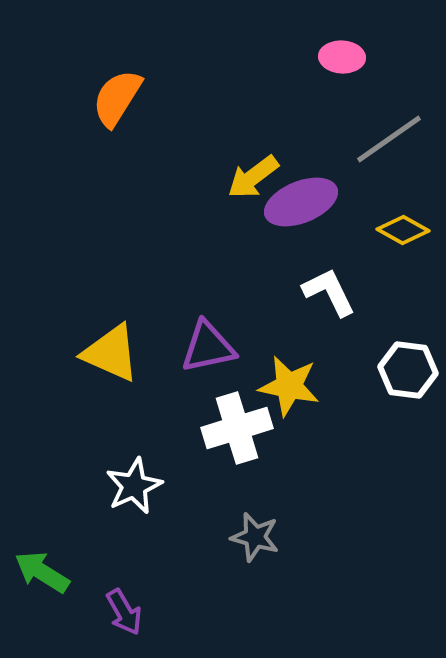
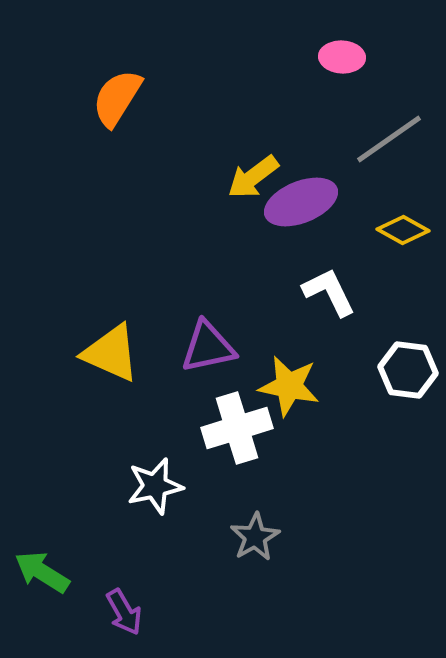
white star: moved 21 px right; rotated 12 degrees clockwise
gray star: rotated 27 degrees clockwise
